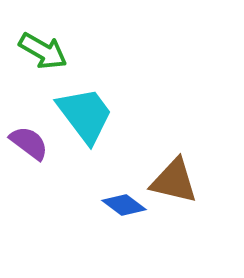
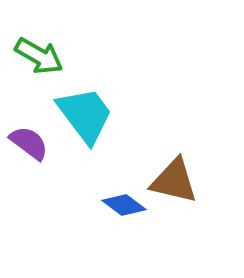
green arrow: moved 4 px left, 5 px down
